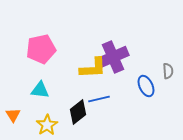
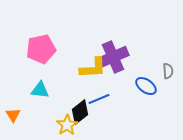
blue ellipse: rotated 30 degrees counterclockwise
blue line: rotated 10 degrees counterclockwise
black diamond: moved 2 px right
yellow star: moved 20 px right
